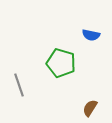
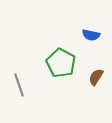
green pentagon: rotated 12 degrees clockwise
brown semicircle: moved 6 px right, 31 px up
